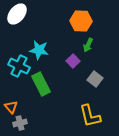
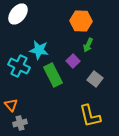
white ellipse: moved 1 px right
green rectangle: moved 12 px right, 9 px up
orange triangle: moved 2 px up
